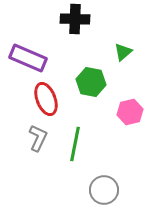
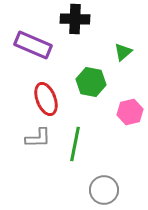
purple rectangle: moved 5 px right, 13 px up
gray L-shape: rotated 64 degrees clockwise
